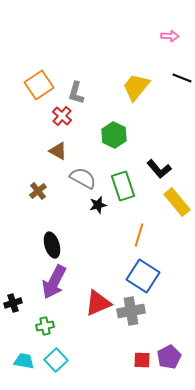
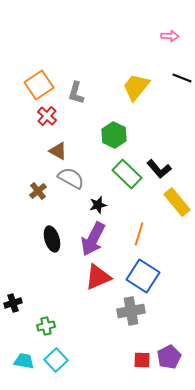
red cross: moved 15 px left
gray semicircle: moved 12 px left
green rectangle: moved 4 px right, 12 px up; rotated 28 degrees counterclockwise
orange line: moved 1 px up
black ellipse: moved 6 px up
purple arrow: moved 39 px right, 43 px up
red triangle: moved 26 px up
green cross: moved 1 px right
